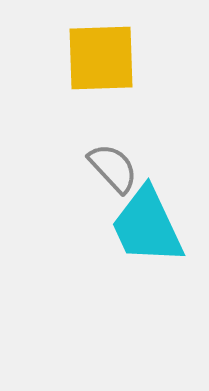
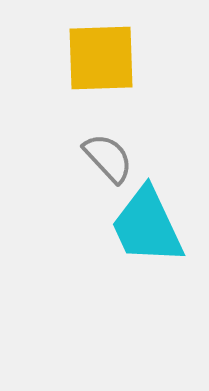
gray semicircle: moved 5 px left, 10 px up
